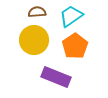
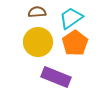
cyan trapezoid: moved 2 px down
yellow circle: moved 4 px right, 2 px down
orange pentagon: moved 3 px up
